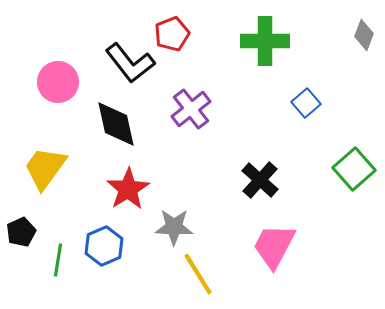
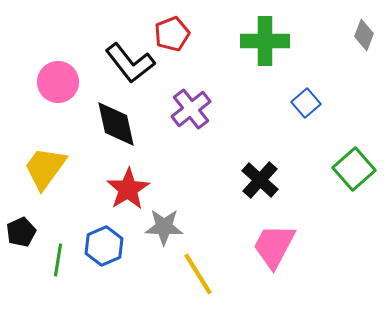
gray star: moved 10 px left
